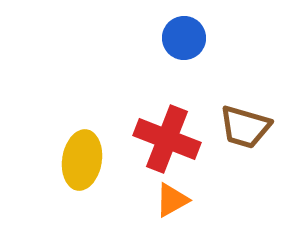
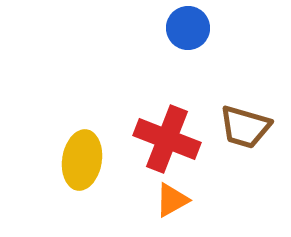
blue circle: moved 4 px right, 10 px up
